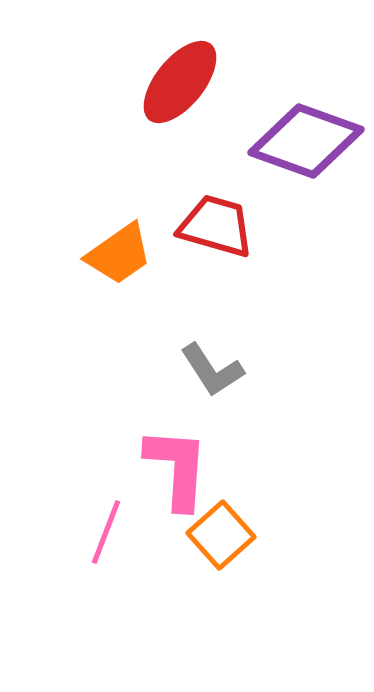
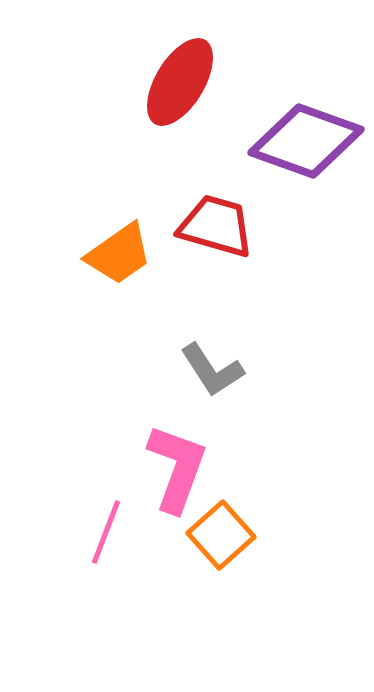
red ellipse: rotated 8 degrees counterclockwise
pink L-shape: rotated 16 degrees clockwise
